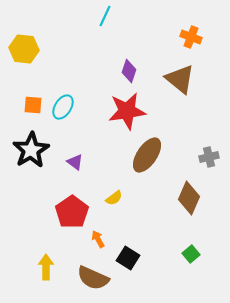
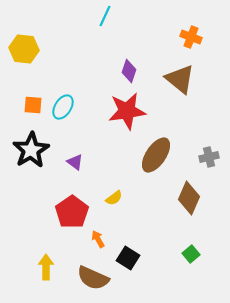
brown ellipse: moved 9 px right
